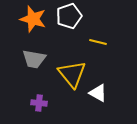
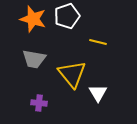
white pentagon: moved 2 px left
white triangle: rotated 30 degrees clockwise
